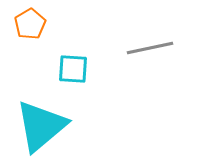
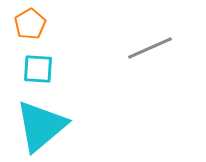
gray line: rotated 12 degrees counterclockwise
cyan square: moved 35 px left
